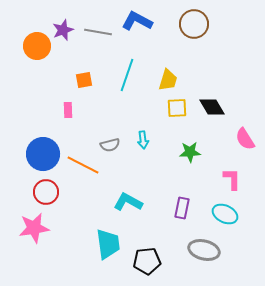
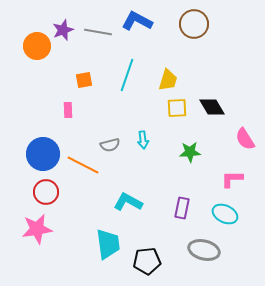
pink L-shape: rotated 90 degrees counterclockwise
pink star: moved 3 px right, 1 px down
